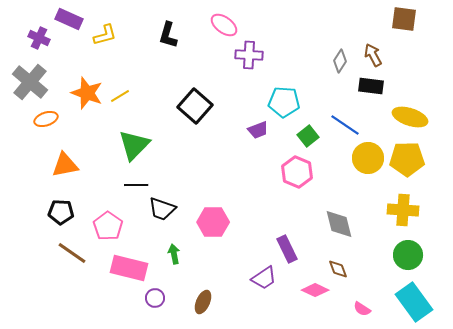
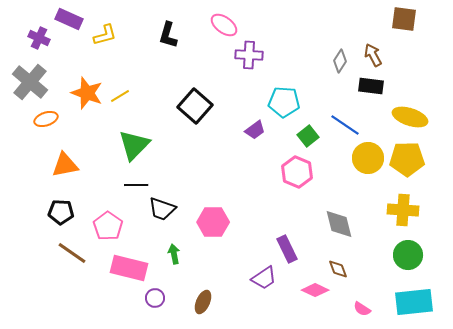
purple trapezoid at (258, 130): moved 3 px left; rotated 15 degrees counterclockwise
cyan rectangle at (414, 302): rotated 60 degrees counterclockwise
